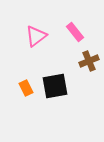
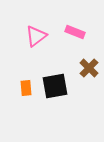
pink rectangle: rotated 30 degrees counterclockwise
brown cross: moved 7 px down; rotated 24 degrees counterclockwise
orange rectangle: rotated 21 degrees clockwise
